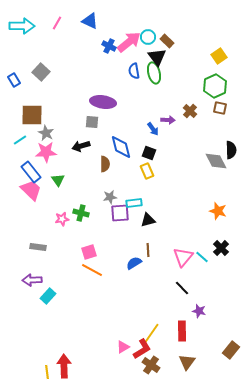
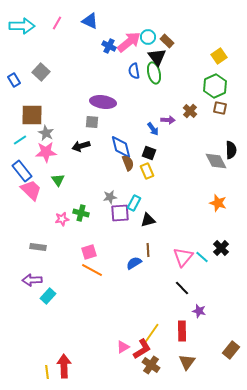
brown semicircle at (105, 164): moved 23 px right, 1 px up; rotated 21 degrees counterclockwise
blue rectangle at (31, 172): moved 9 px left, 1 px up
cyan rectangle at (134, 203): rotated 56 degrees counterclockwise
orange star at (218, 211): moved 8 px up
